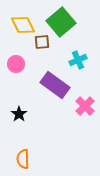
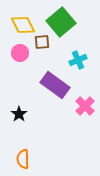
pink circle: moved 4 px right, 11 px up
